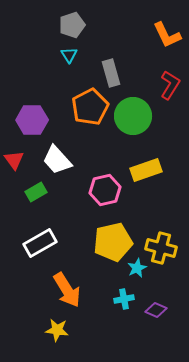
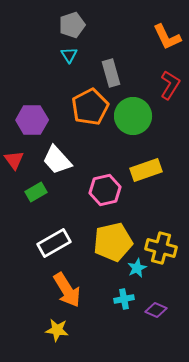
orange L-shape: moved 2 px down
white rectangle: moved 14 px right
